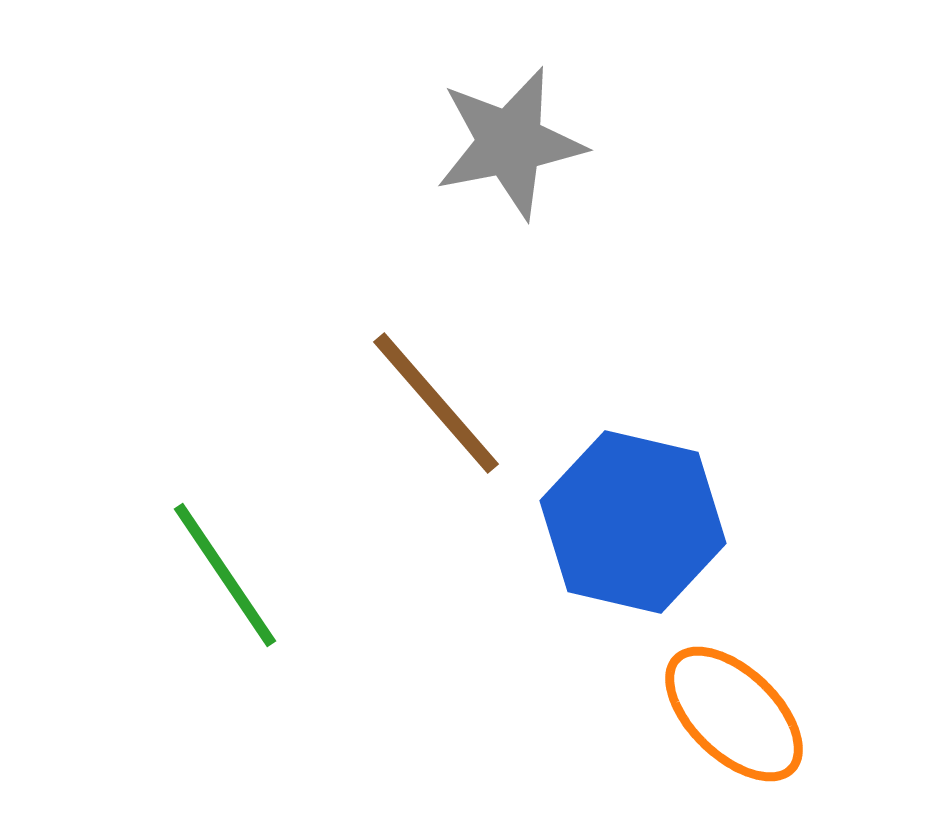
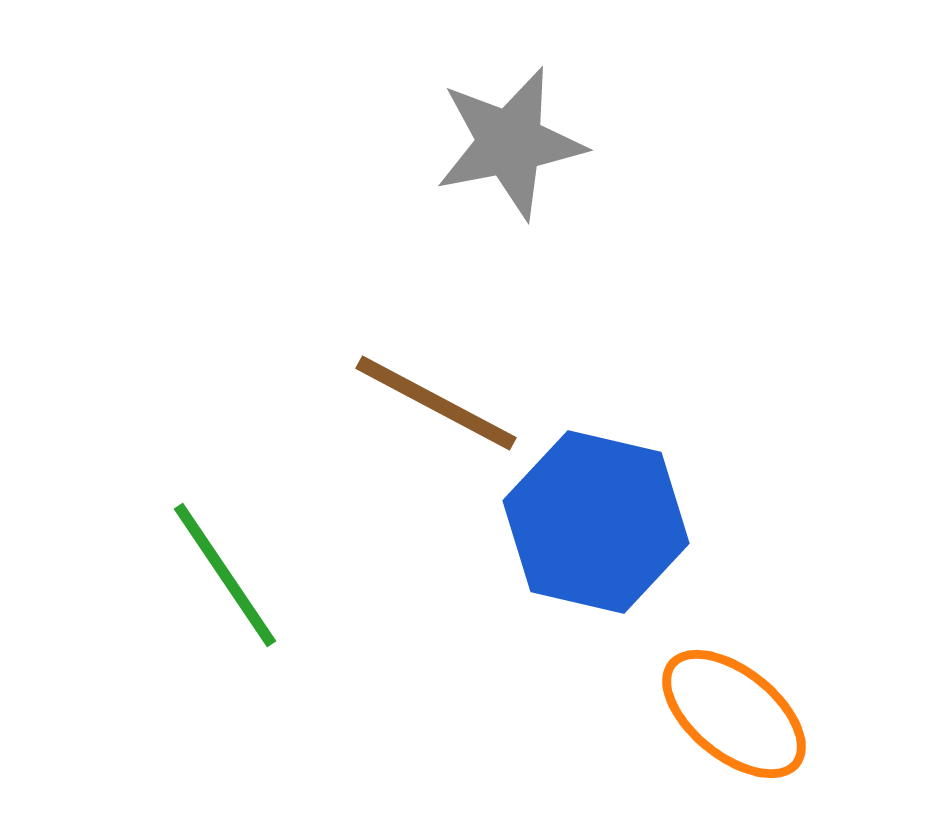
brown line: rotated 21 degrees counterclockwise
blue hexagon: moved 37 px left
orange ellipse: rotated 5 degrees counterclockwise
